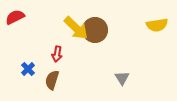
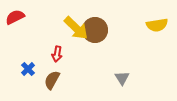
brown semicircle: rotated 12 degrees clockwise
